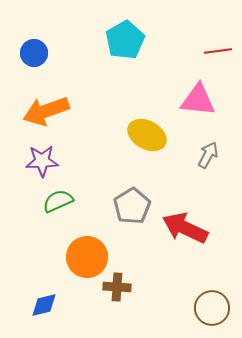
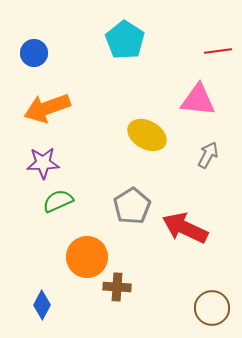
cyan pentagon: rotated 9 degrees counterclockwise
orange arrow: moved 1 px right, 3 px up
purple star: moved 1 px right, 2 px down
blue diamond: moved 2 px left; rotated 48 degrees counterclockwise
